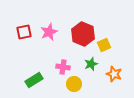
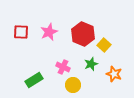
red square: moved 3 px left; rotated 14 degrees clockwise
yellow square: rotated 24 degrees counterclockwise
pink cross: rotated 16 degrees clockwise
yellow circle: moved 1 px left, 1 px down
